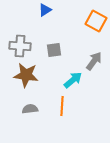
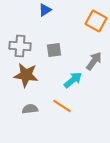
orange line: rotated 60 degrees counterclockwise
